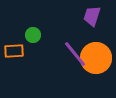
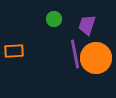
purple trapezoid: moved 5 px left, 9 px down
green circle: moved 21 px right, 16 px up
purple line: rotated 28 degrees clockwise
